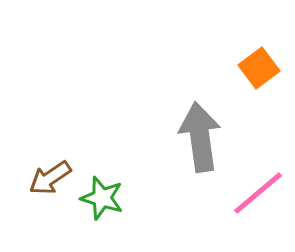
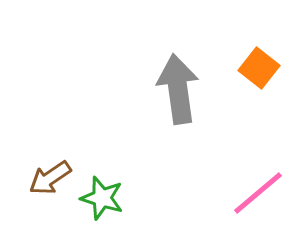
orange square: rotated 15 degrees counterclockwise
gray arrow: moved 22 px left, 48 px up
